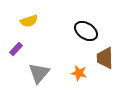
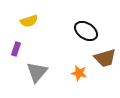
purple rectangle: rotated 24 degrees counterclockwise
brown trapezoid: rotated 105 degrees counterclockwise
gray triangle: moved 2 px left, 1 px up
